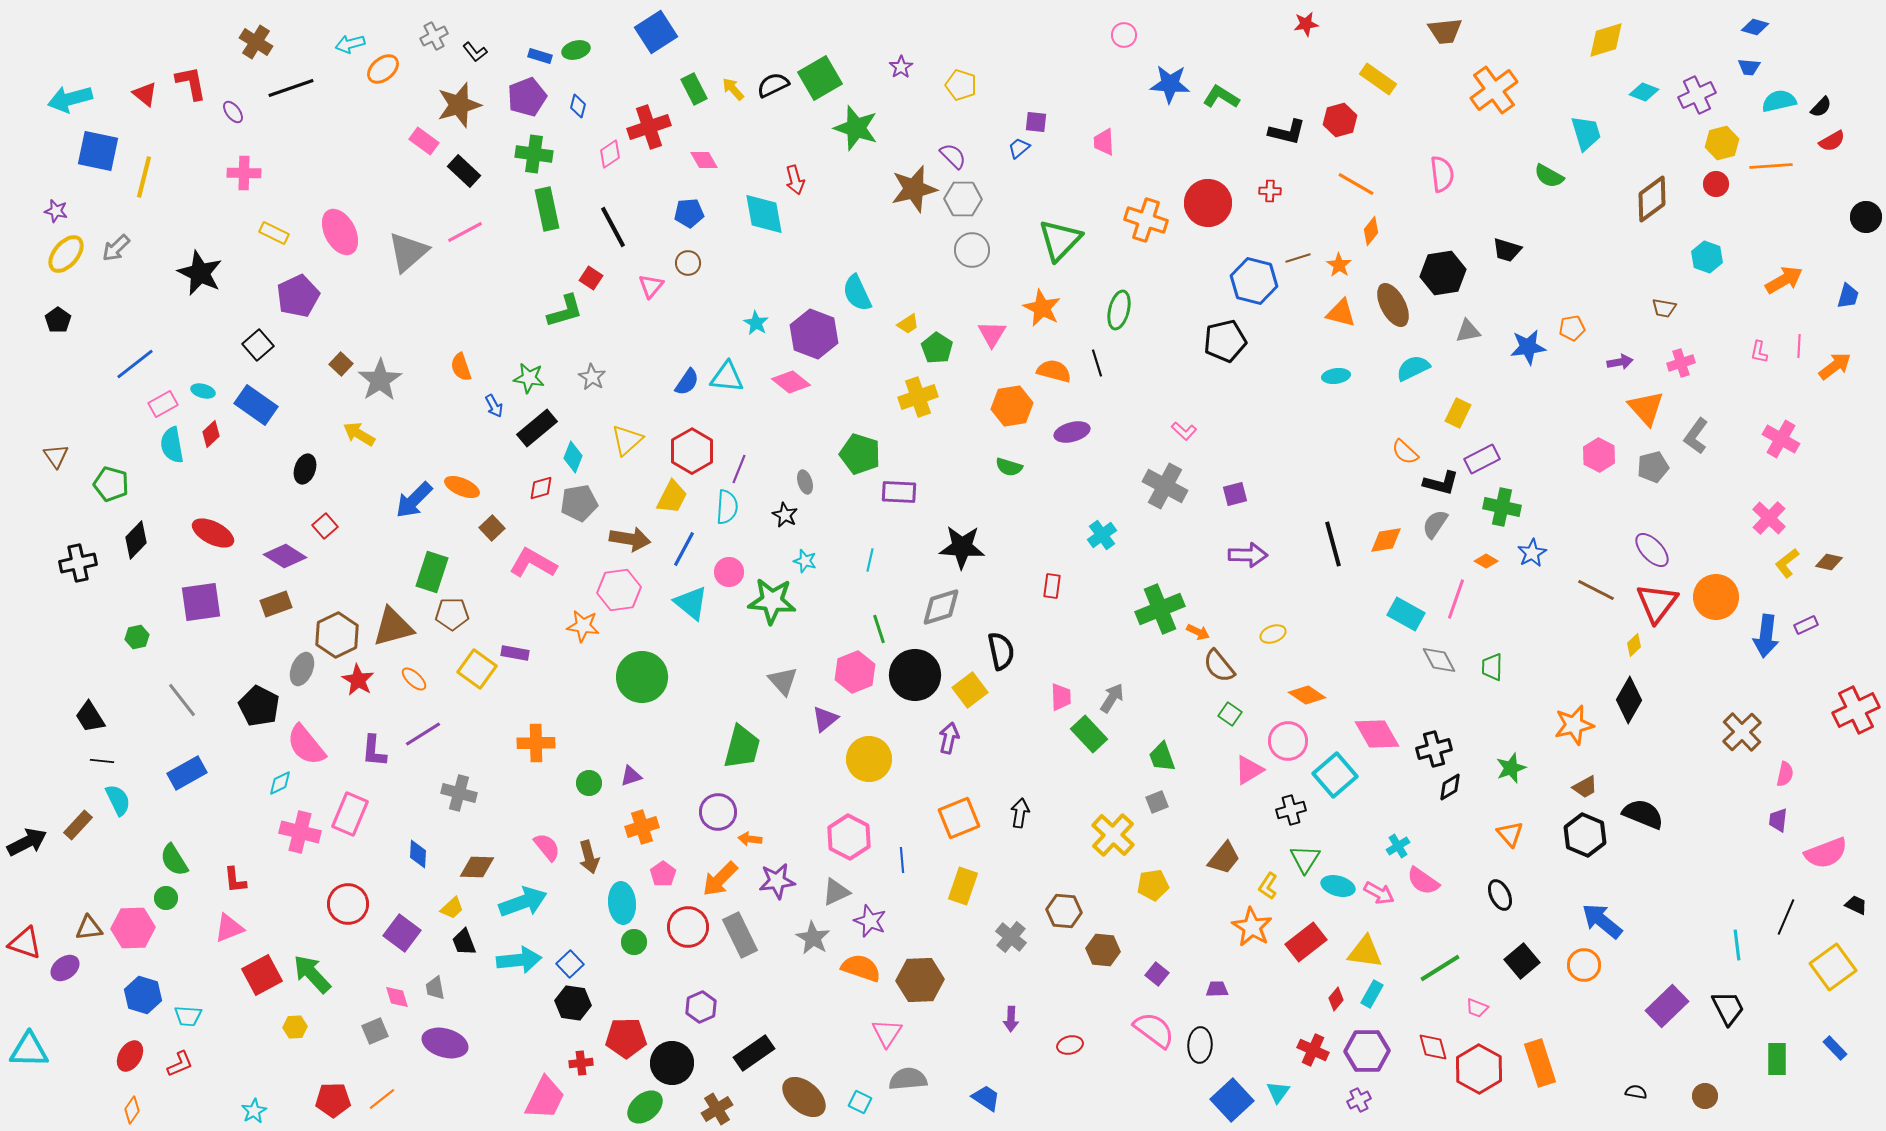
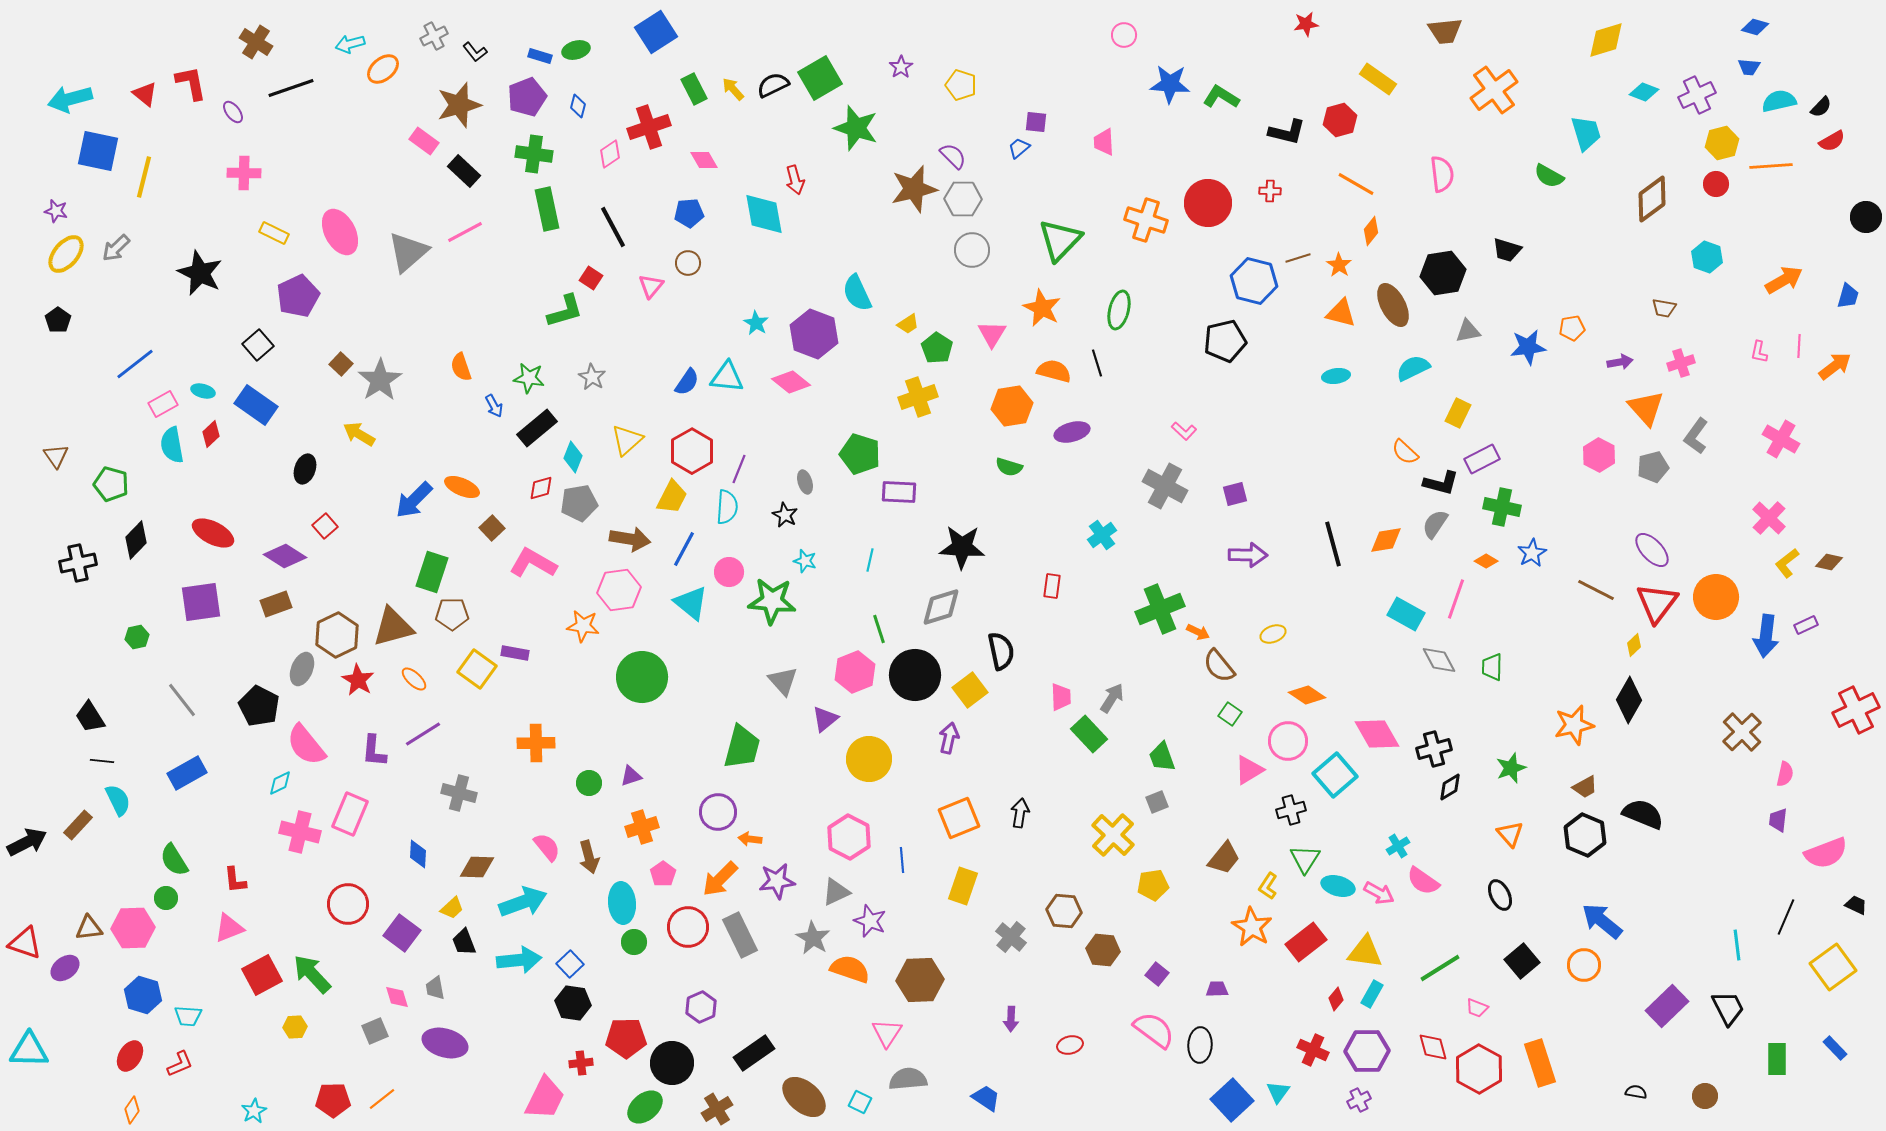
orange semicircle at (861, 968): moved 11 px left, 1 px down
